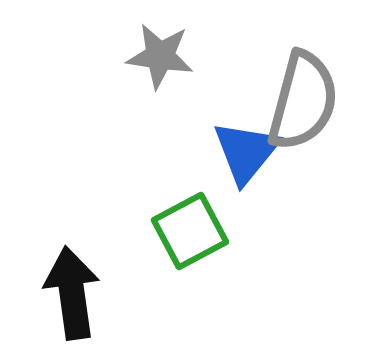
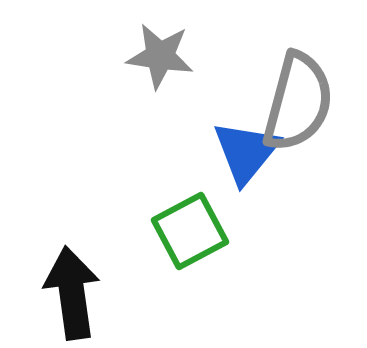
gray semicircle: moved 5 px left, 1 px down
